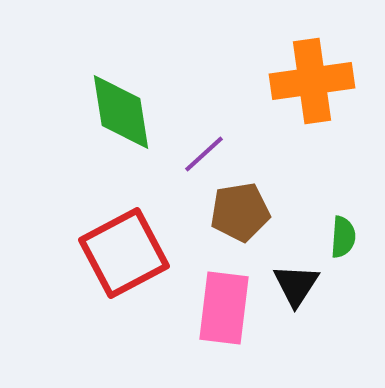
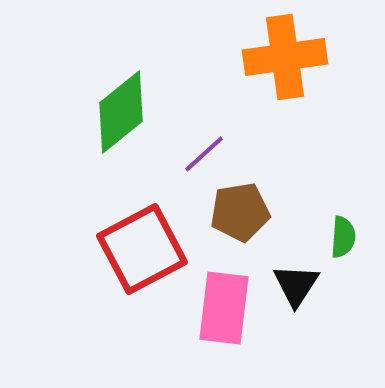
orange cross: moved 27 px left, 24 px up
green diamond: rotated 60 degrees clockwise
red square: moved 18 px right, 4 px up
